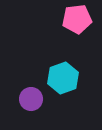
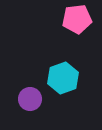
purple circle: moved 1 px left
